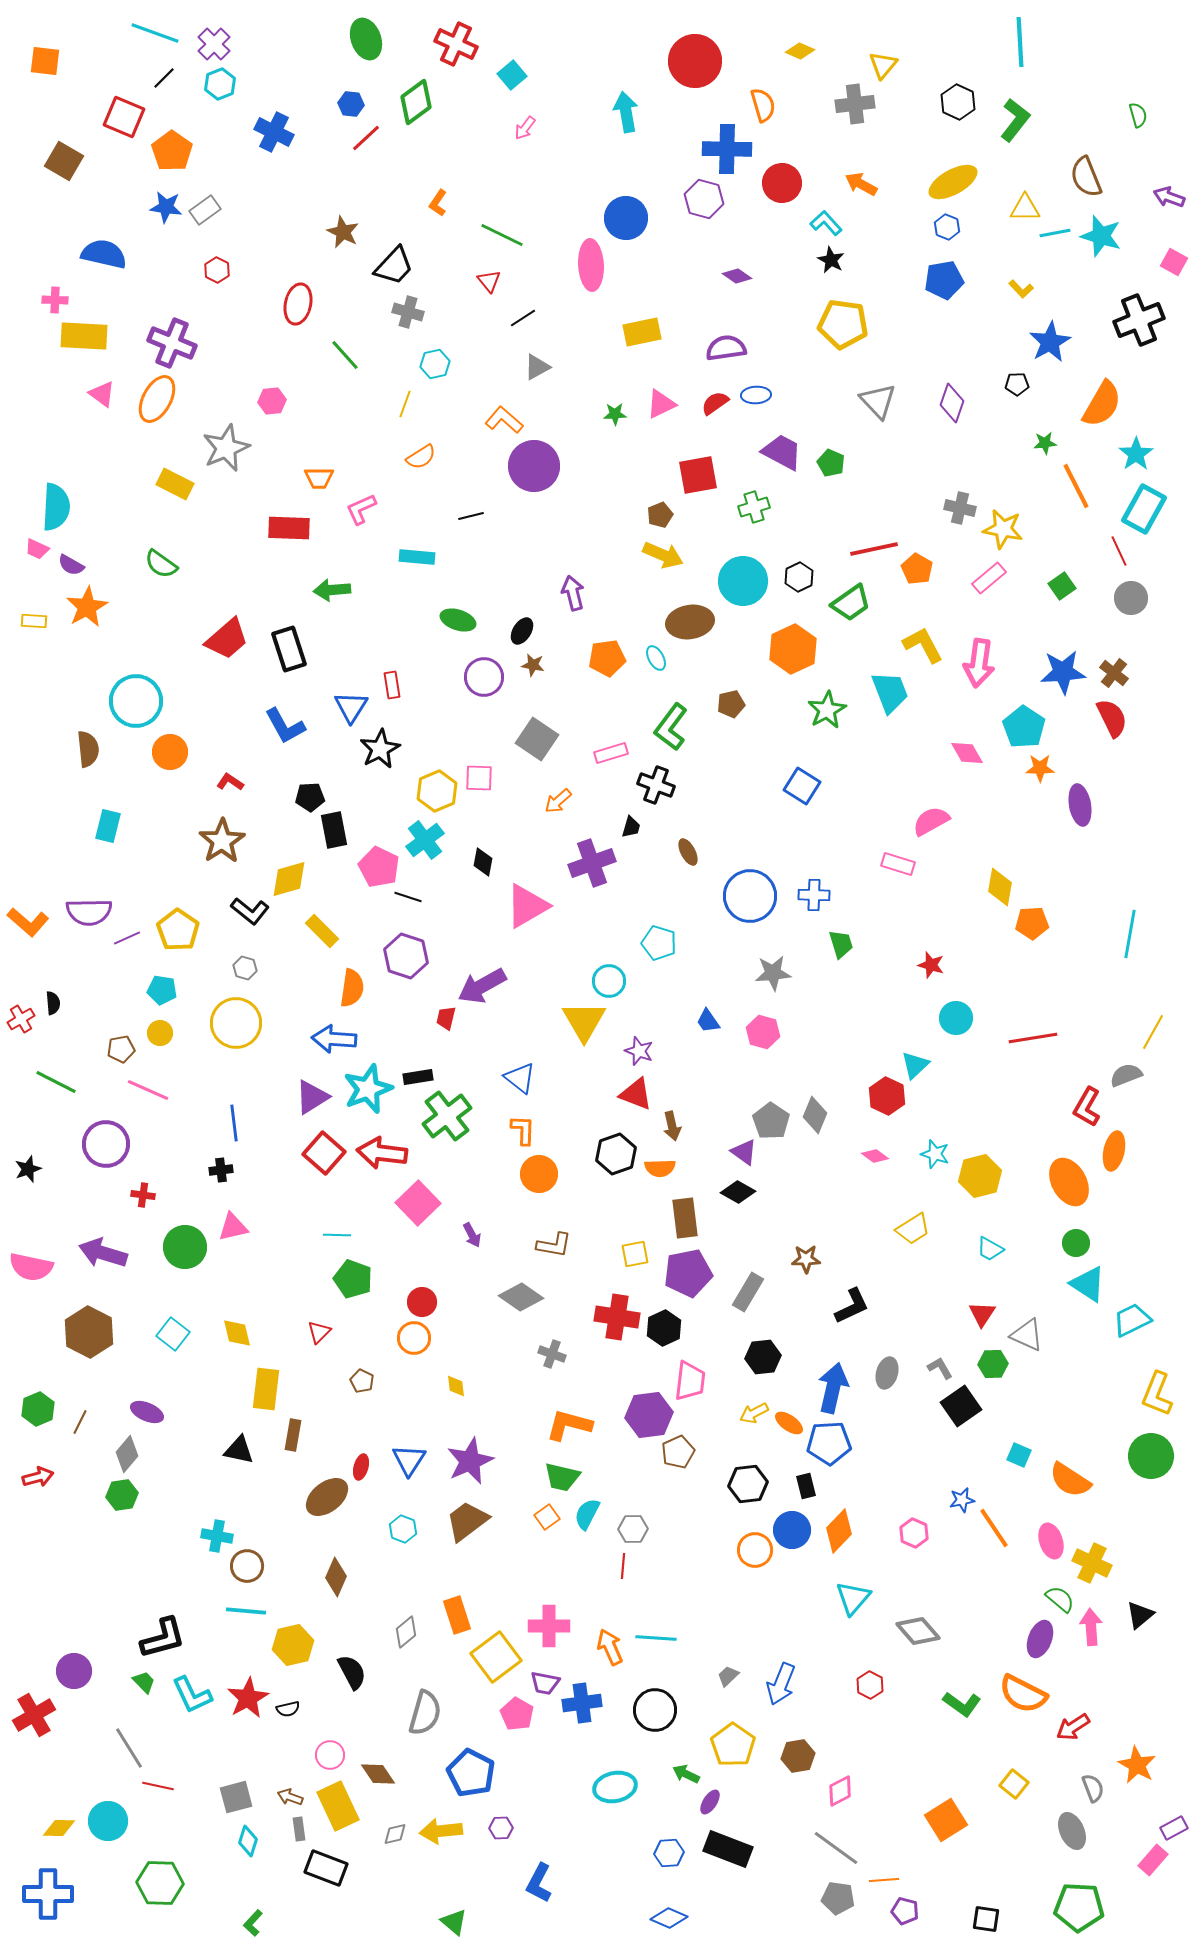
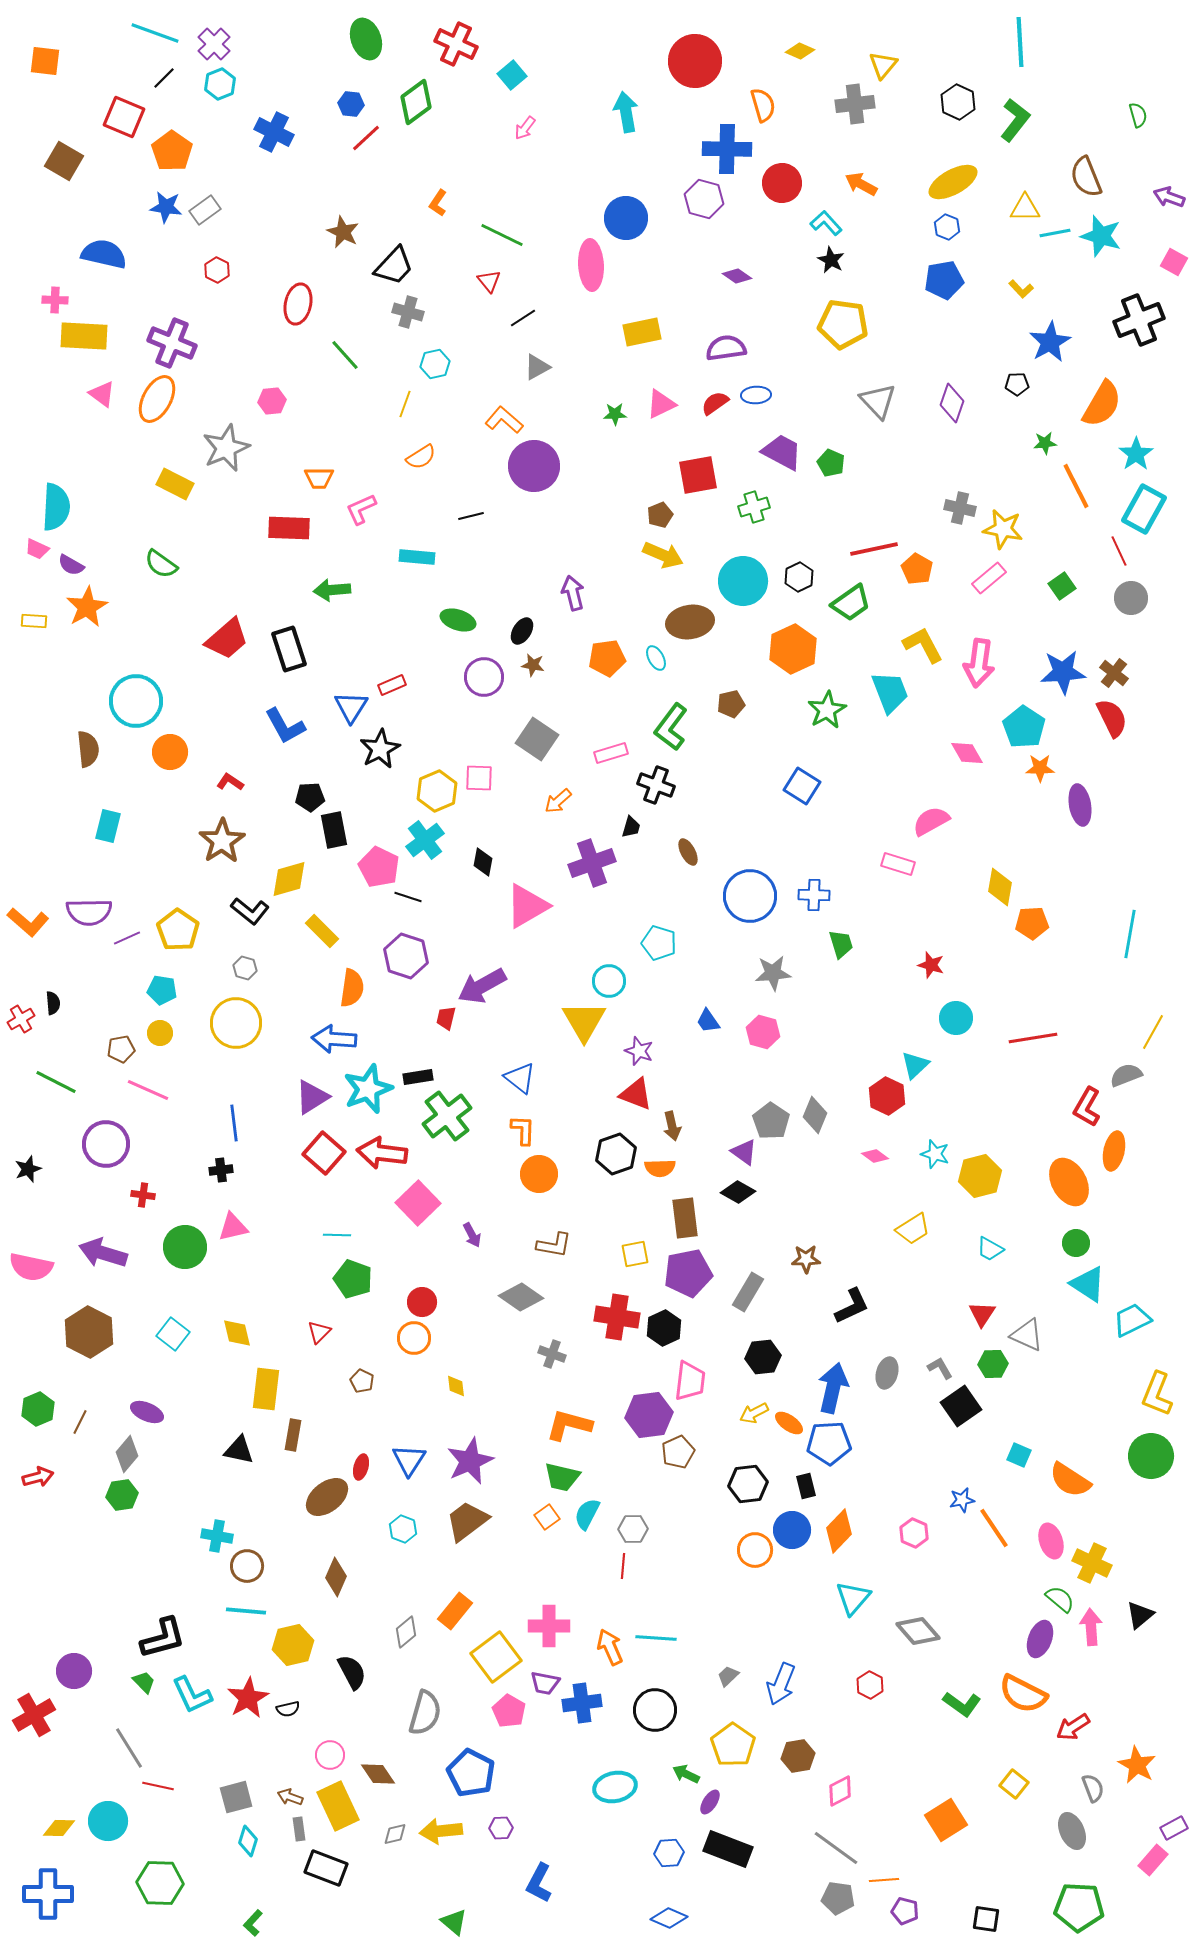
red rectangle at (392, 685): rotated 76 degrees clockwise
orange rectangle at (457, 1615): moved 2 px left, 4 px up; rotated 57 degrees clockwise
pink pentagon at (517, 1714): moved 8 px left, 3 px up
